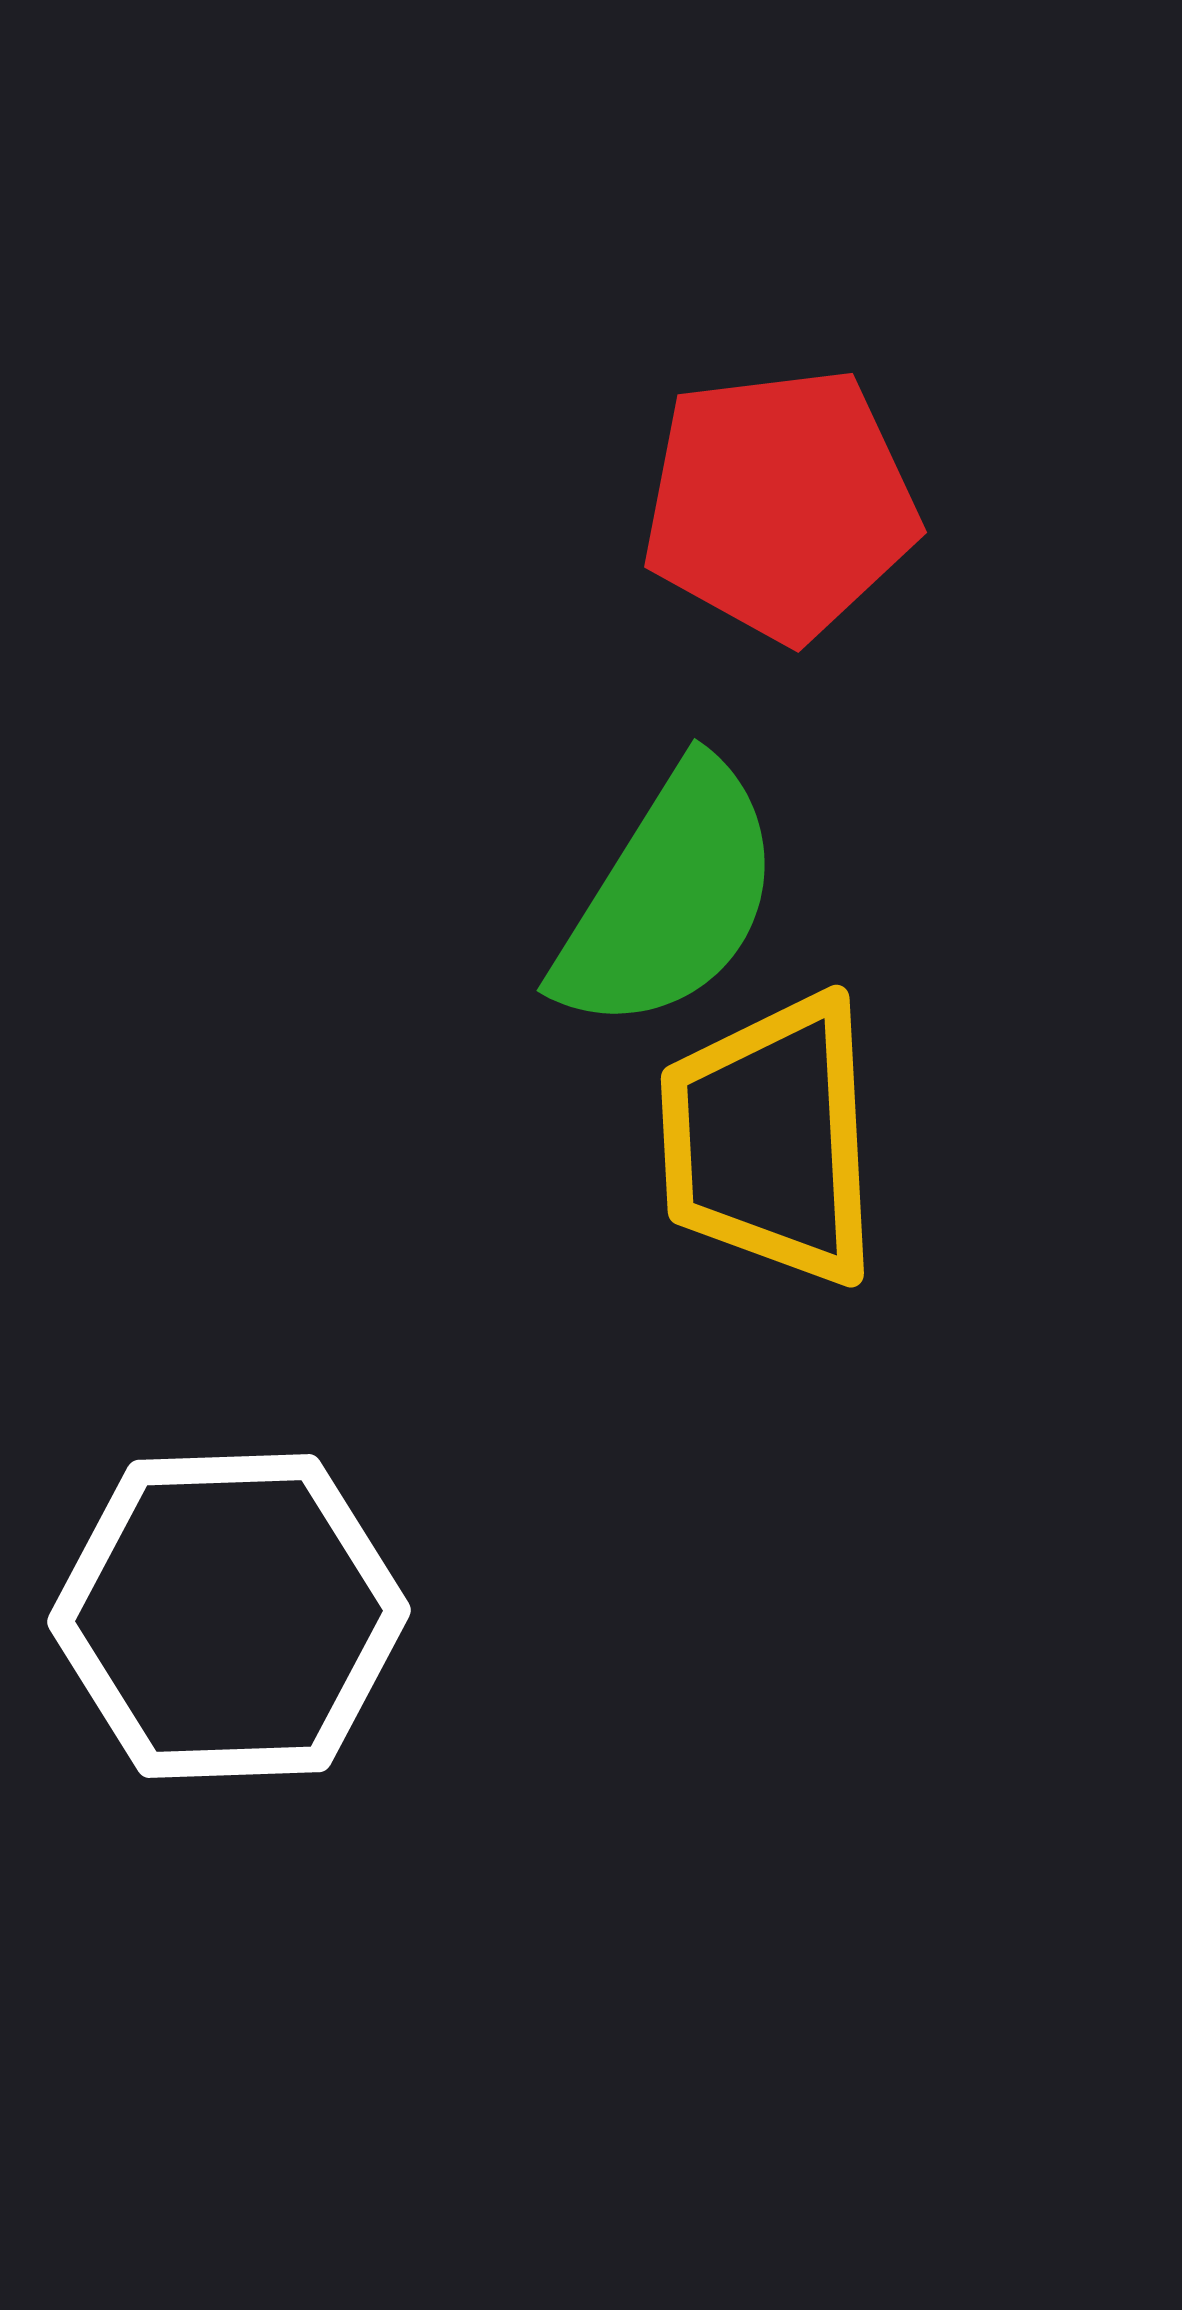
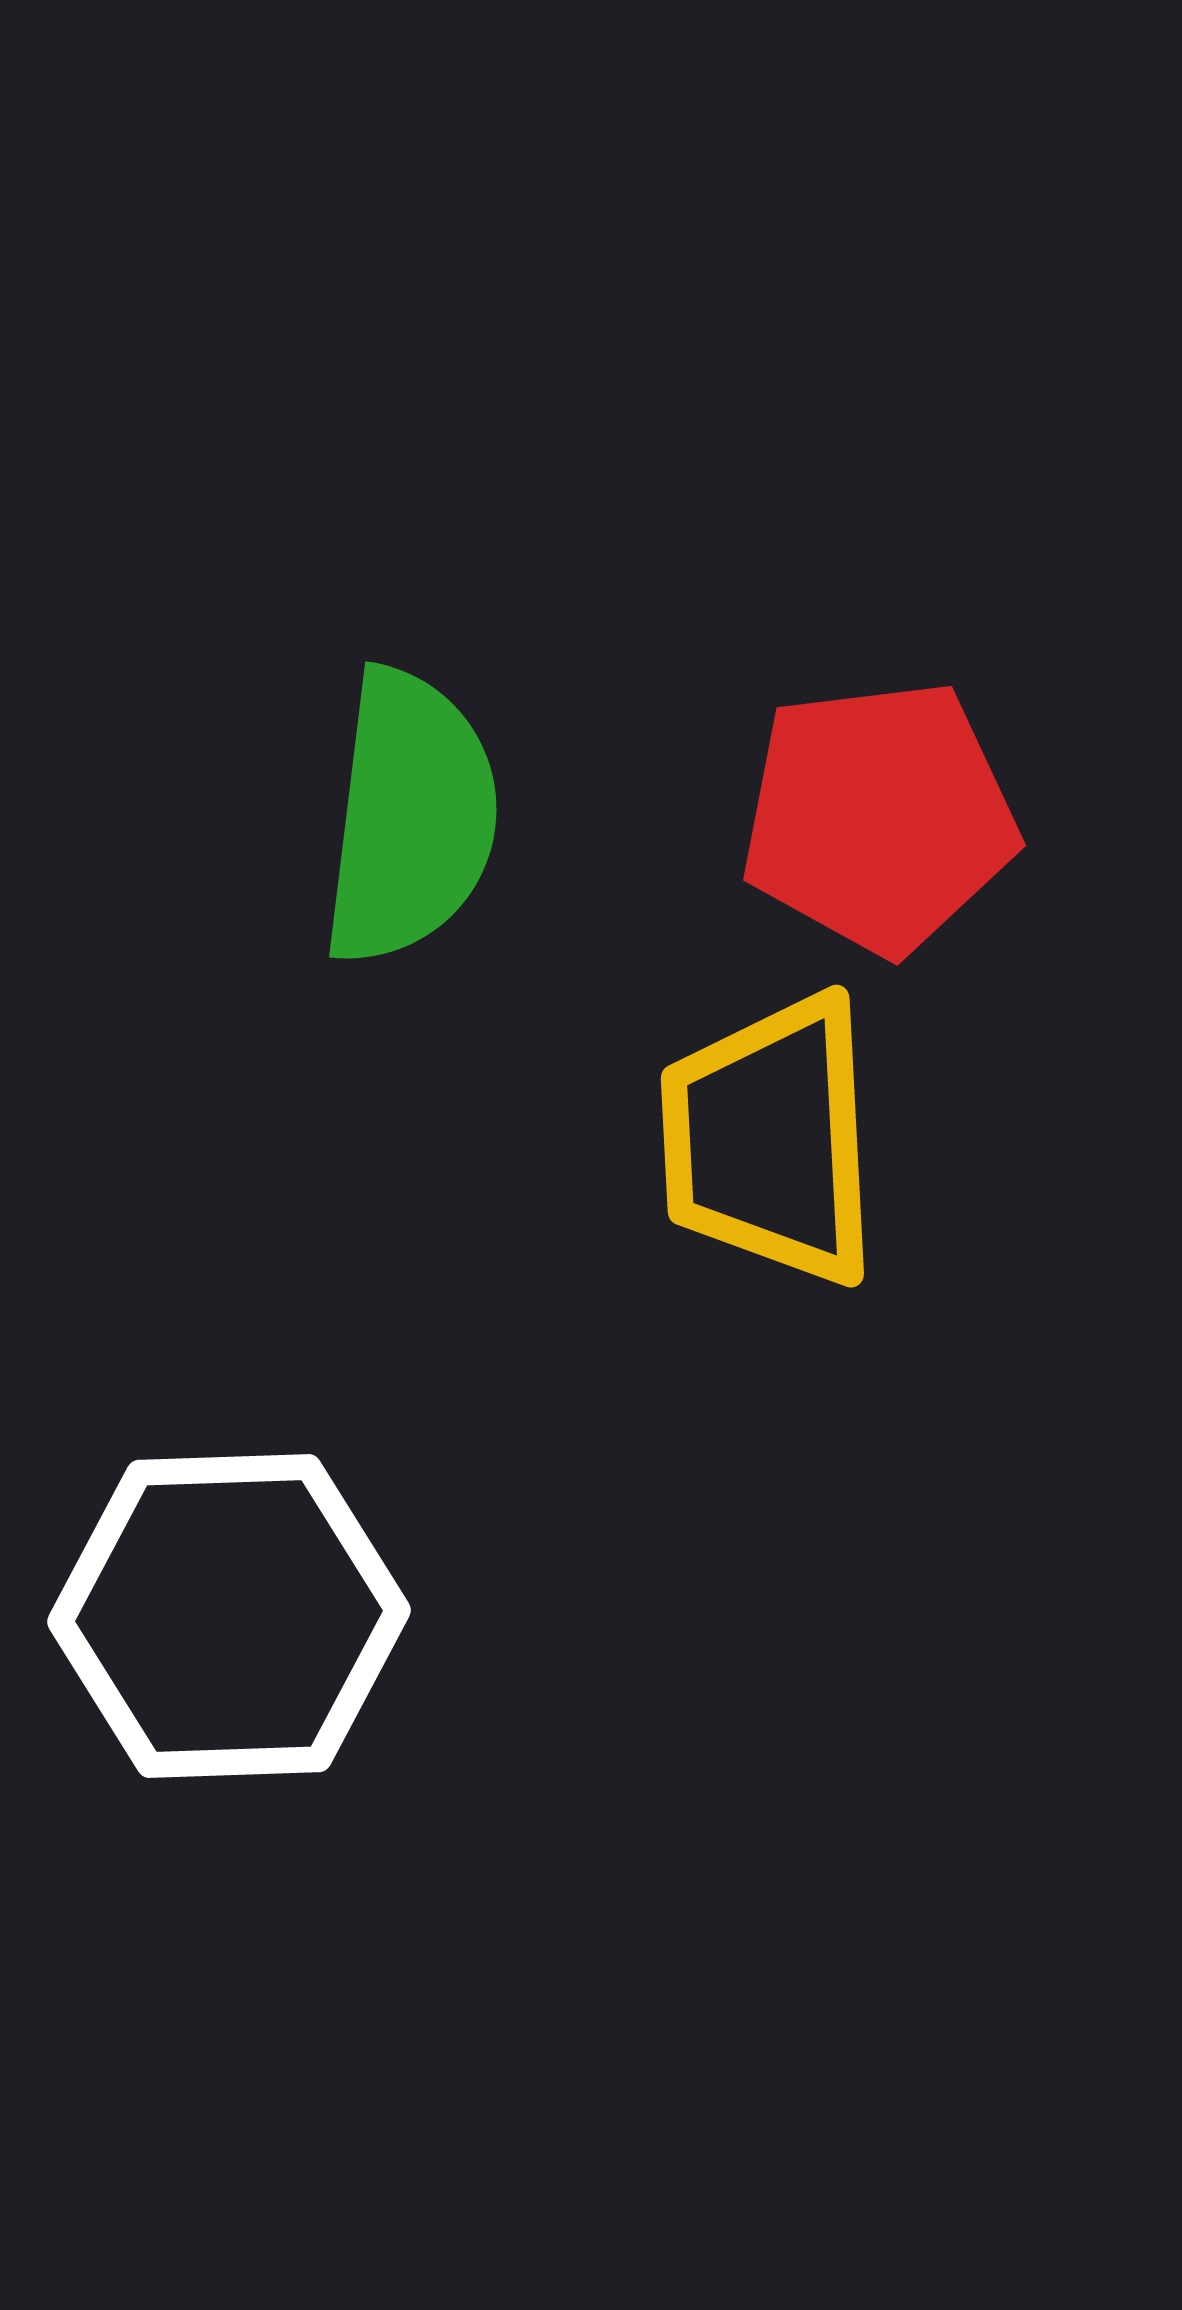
red pentagon: moved 99 px right, 313 px down
green semicircle: moved 259 px left, 81 px up; rotated 25 degrees counterclockwise
